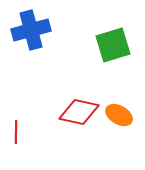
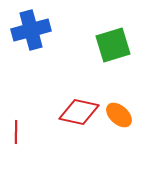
orange ellipse: rotated 12 degrees clockwise
